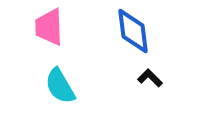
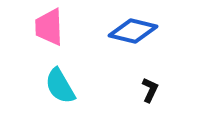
blue diamond: rotated 69 degrees counterclockwise
black L-shape: moved 12 px down; rotated 70 degrees clockwise
